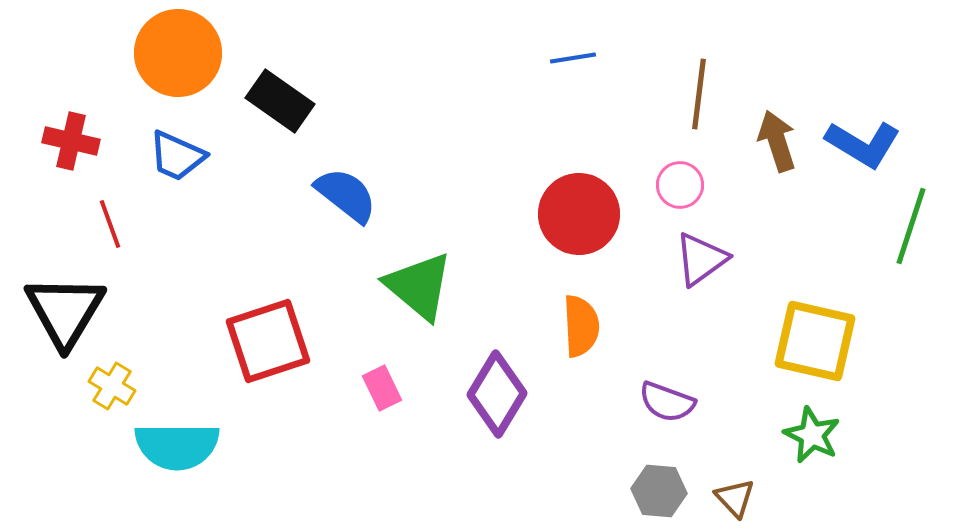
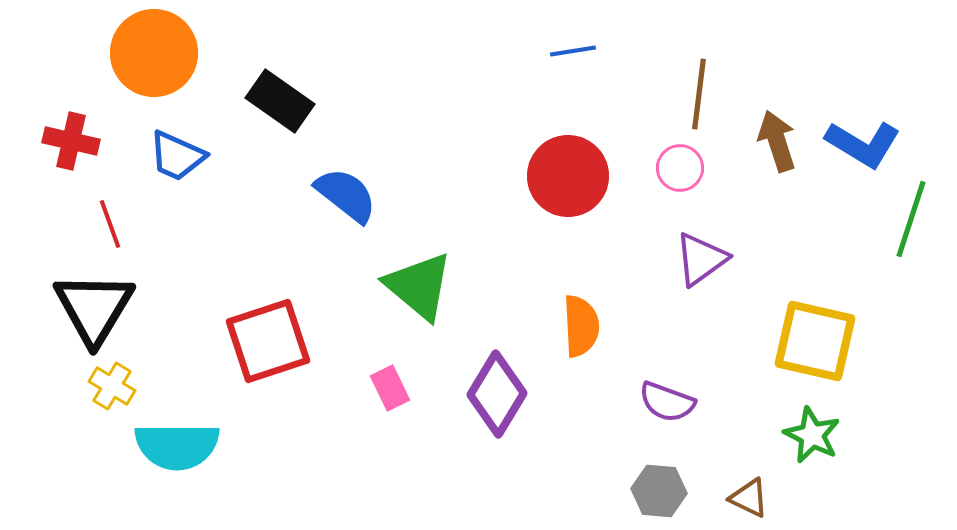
orange circle: moved 24 px left
blue line: moved 7 px up
pink circle: moved 17 px up
red circle: moved 11 px left, 38 px up
green line: moved 7 px up
black triangle: moved 29 px right, 3 px up
pink rectangle: moved 8 px right
brown triangle: moved 14 px right; rotated 21 degrees counterclockwise
